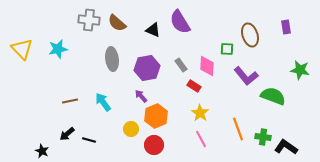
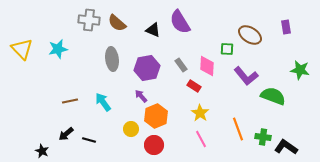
brown ellipse: rotated 40 degrees counterclockwise
black arrow: moved 1 px left
